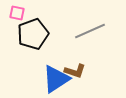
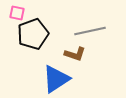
gray line: rotated 12 degrees clockwise
brown L-shape: moved 17 px up
